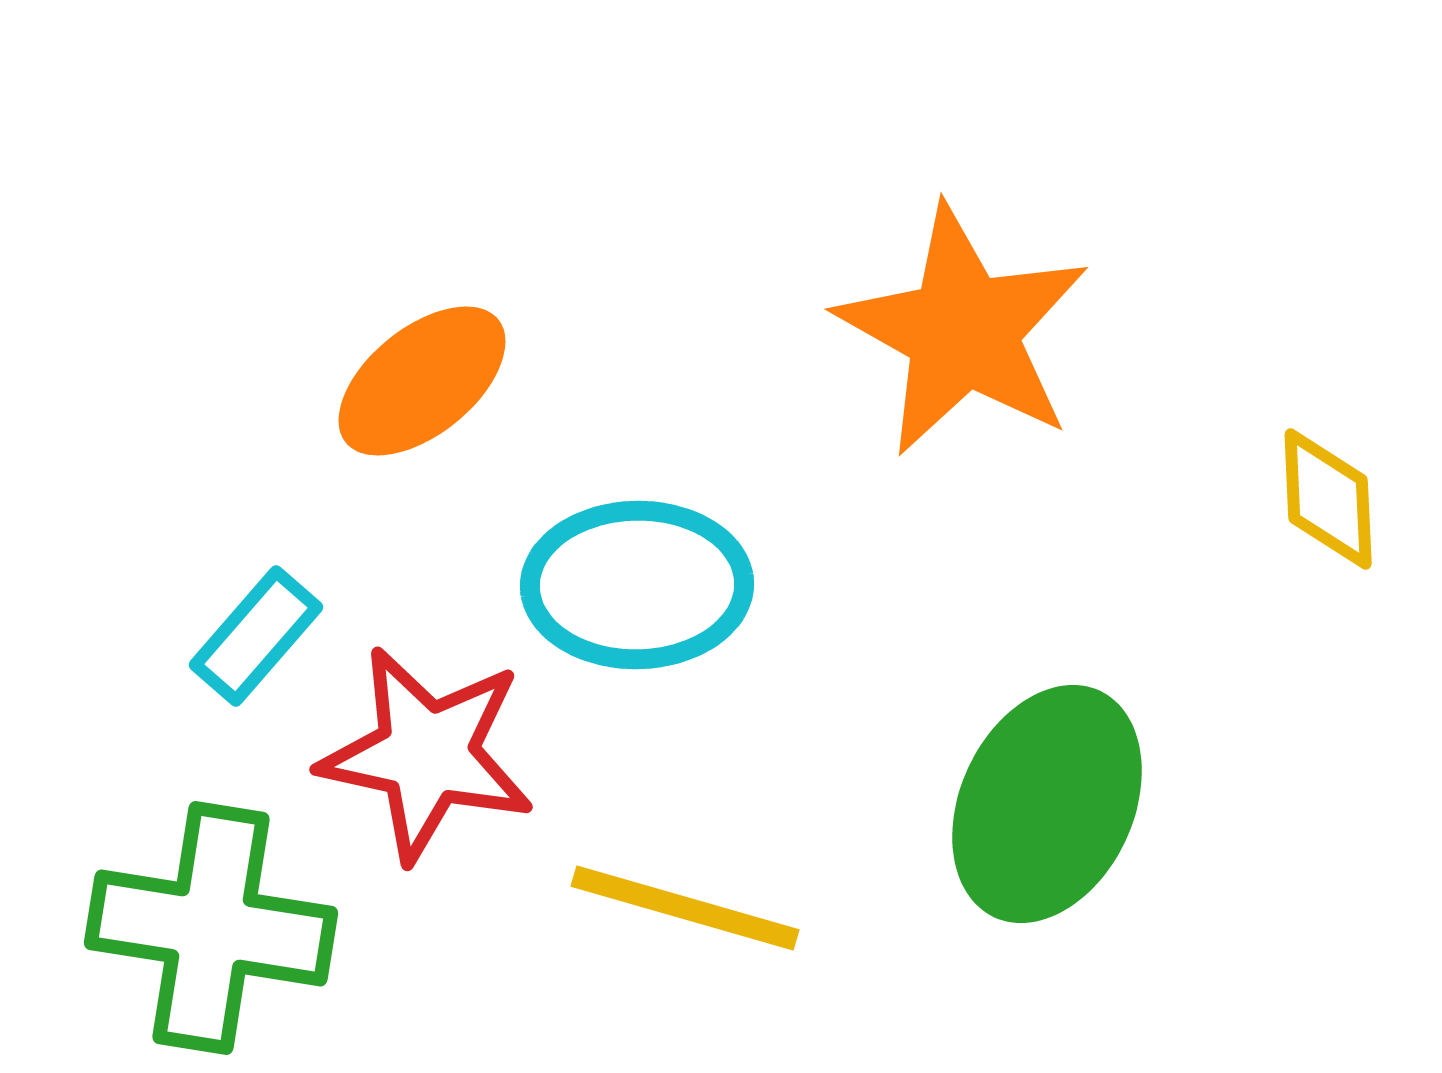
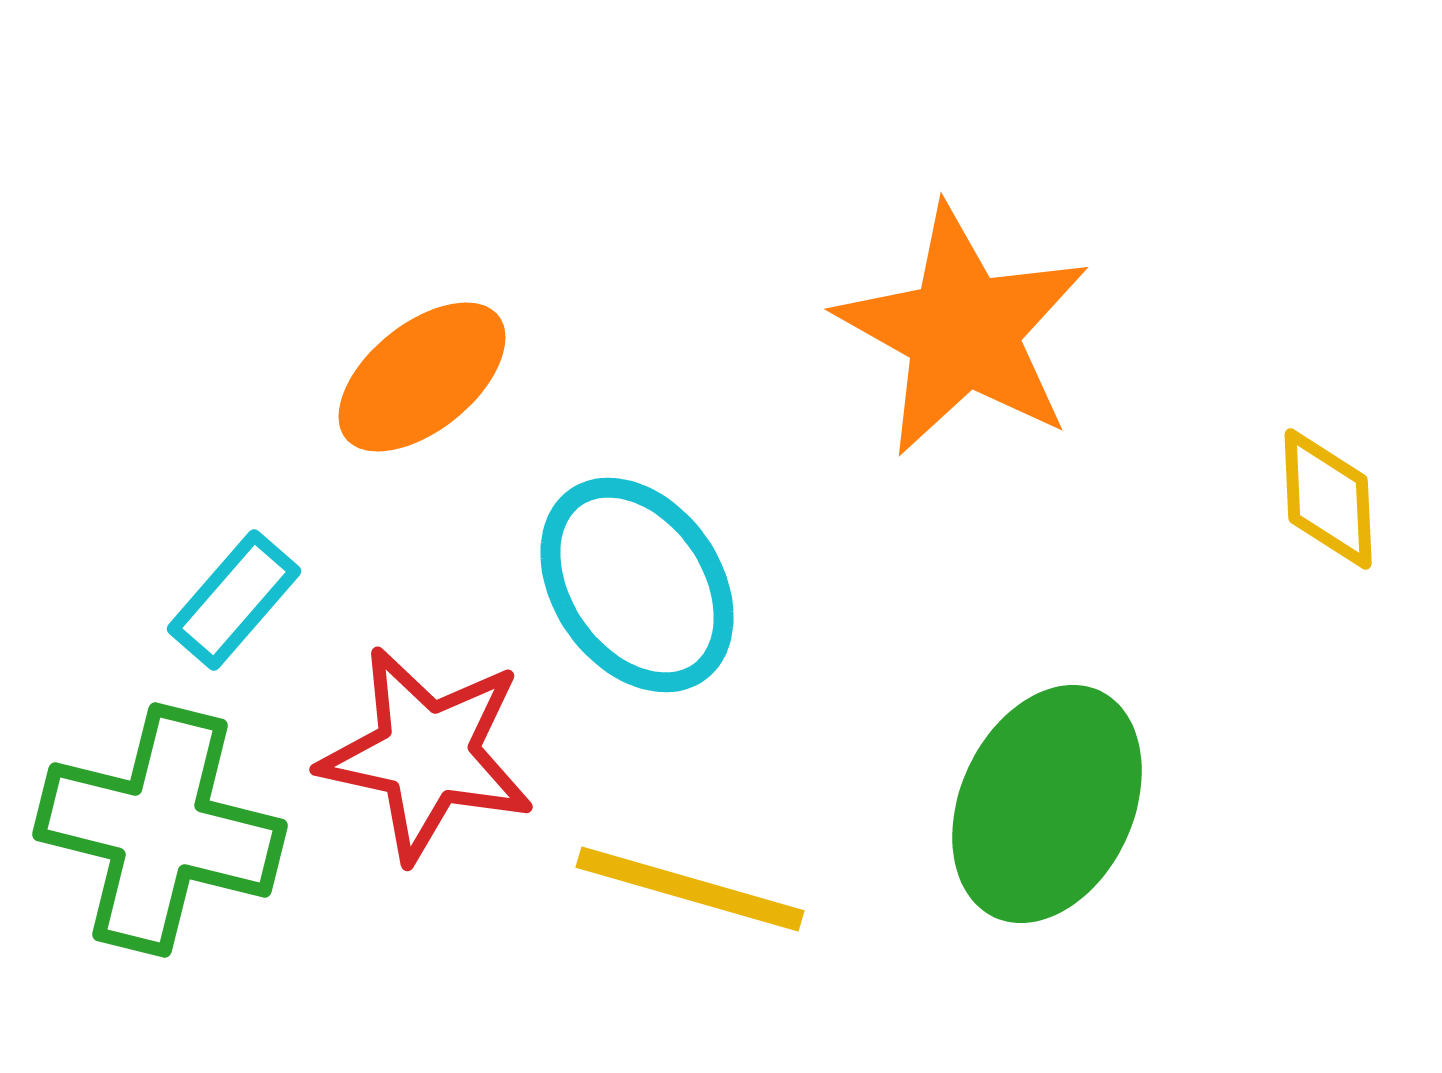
orange ellipse: moved 4 px up
cyan ellipse: rotated 56 degrees clockwise
cyan rectangle: moved 22 px left, 36 px up
yellow line: moved 5 px right, 19 px up
green cross: moved 51 px left, 98 px up; rotated 5 degrees clockwise
